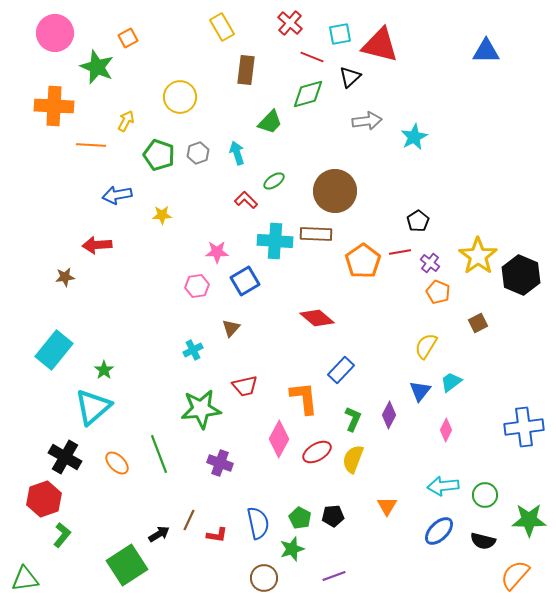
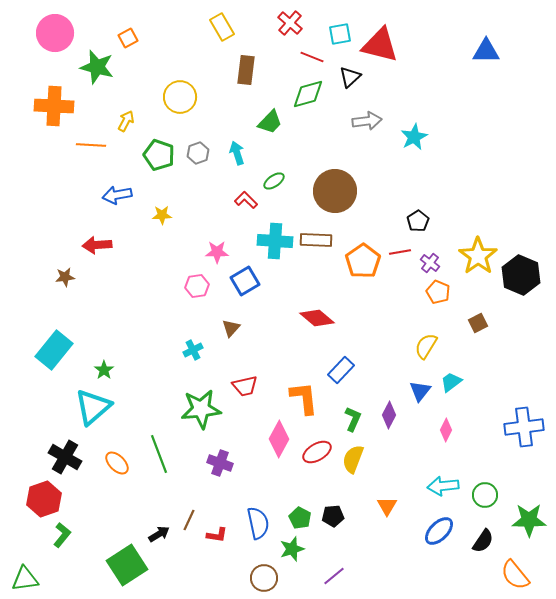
green star at (97, 67): rotated 8 degrees counterclockwise
brown rectangle at (316, 234): moved 6 px down
black semicircle at (483, 541): rotated 70 degrees counterclockwise
orange semicircle at (515, 575): rotated 80 degrees counterclockwise
purple line at (334, 576): rotated 20 degrees counterclockwise
